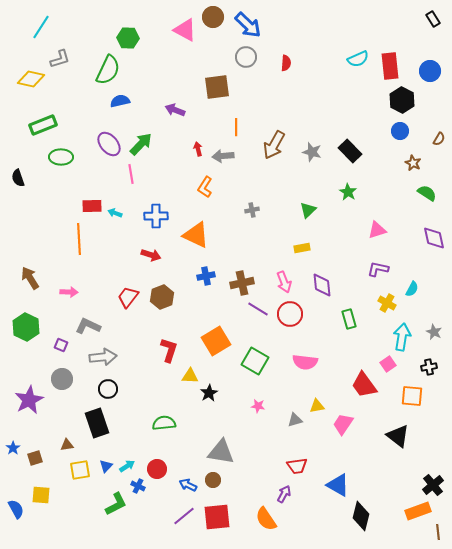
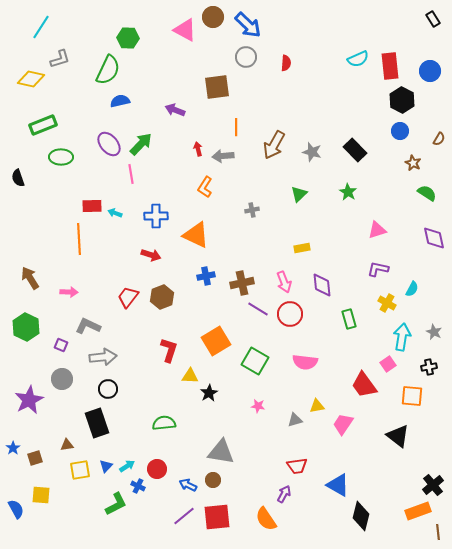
black rectangle at (350, 151): moved 5 px right, 1 px up
green triangle at (308, 210): moved 9 px left, 16 px up
